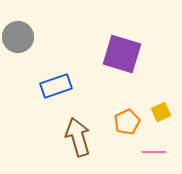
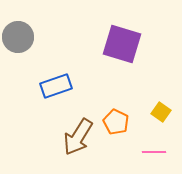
purple square: moved 10 px up
yellow square: rotated 30 degrees counterclockwise
orange pentagon: moved 11 px left; rotated 20 degrees counterclockwise
brown arrow: rotated 132 degrees counterclockwise
